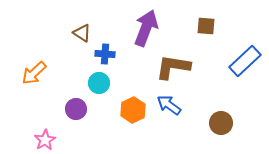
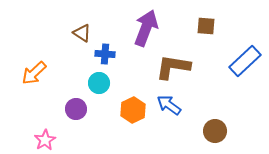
brown circle: moved 6 px left, 8 px down
